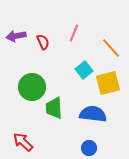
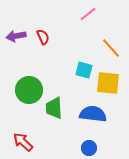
pink line: moved 14 px right, 19 px up; rotated 30 degrees clockwise
red semicircle: moved 5 px up
cyan square: rotated 36 degrees counterclockwise
yellow square: rotated 20 degrees clockwise
green circle: moved 3 px left, 3 px down
